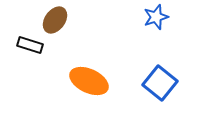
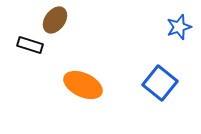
blue star: moved 23 px right, 10 px down
orange ellipse: moved 6 px left, 4 px down
